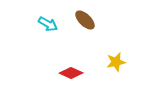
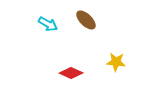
brown ellipse: moved 1 px right
yellow star: rotated 18 degrees clockwise
